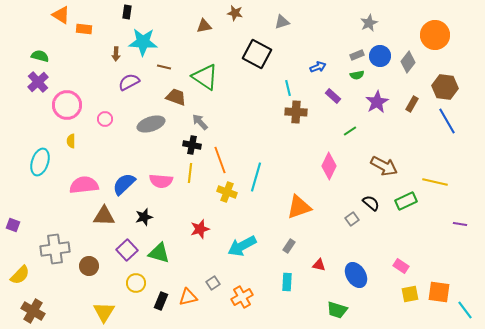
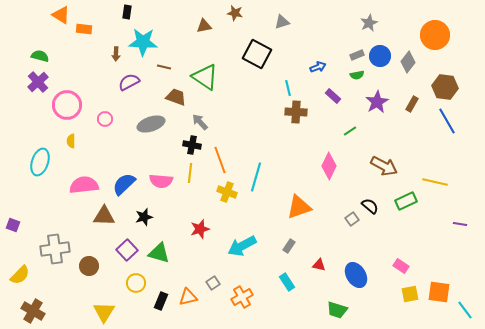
black semicircle at (371, 203): moved 1 px left, 3 px down
cyan rectangle at (287, 282): rotated 36 degrees counterclockwise
